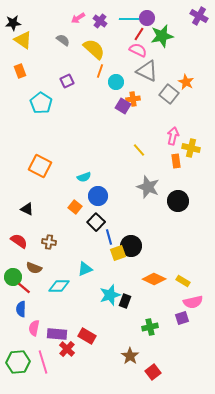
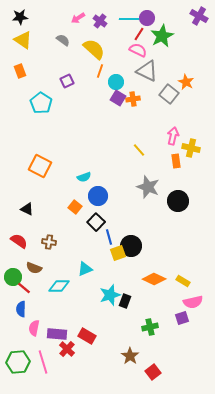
black star at (13, 23): moved 7 px right, 6 px up
green star at (162, 36): rotated 15 degrees counterclockwise
purple square at (123, 106): moved 5 px left, 8 px up
